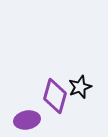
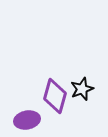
black star: moved 2 px right, 2 px down
